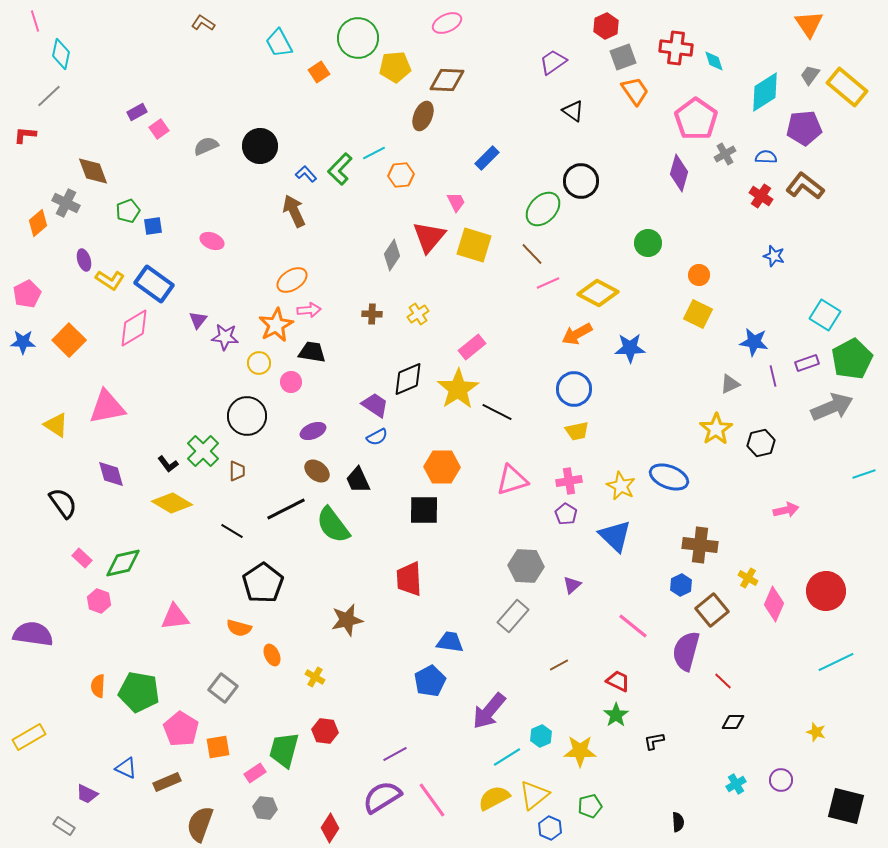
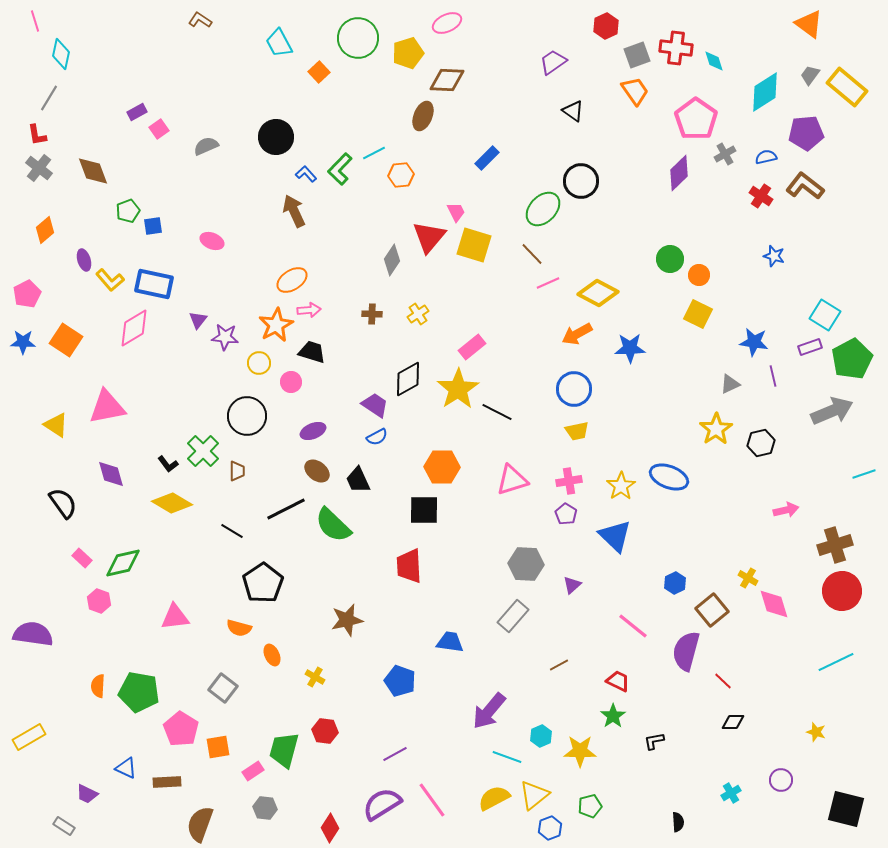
brown L-shape at (203, 23): moved 3 px left, 3 px up
orange triangle at (809, 24): rotated 20 degrees counterclockwise
gray square at (623, 57): moved 14 px right, 2 px up
yellow pentagon at (395, 67): moved 13 px right, 14 px up; rotated 12 degrees counterclockwise
orange square at (319, 72): rotated 10 degrees counterclockwise
gray line at (49, 96): moved 2 px down; rotated 16 degrees counterclockwise
purple pentagon at (804, 128): moved 2 px right, 5 px down
red L-shape at (25, 135): moved 12 px right; rotated 105 degrees counterclockwise
black circle at (260, 146): moved 16 px right, 9 px up
blue semicircle at (766, 157): rotated 15 degrees counterclockwise
purple diamond at (679, 173): rotated 30 degrees clockwise
pink trapezoid at (456, 202): moved 10 px down
gray cross at (66, 203): moved 27 px left, 35 px up; rotated 12 degrees clockwise
orange diamond at (38, 223): moved 7 px right, 7 px down
green circle at (648, 243): moved 22 px right, 16 px down
gray diamond at (392, 255): moved 5 px down
yellow L-shape at (110, 280): rotated 16 degrees clockwise
blue rectangle at (154, 284): rotated 24 degrees counterclockwise
orange square at (69, 340): moved 3 px left; rotated 12 degrees counterclockwise
black trapezoid at (312, 352): rotated 8 degrees clockwise
purple rectangle at (807, 363): moved 3 px right, 16 px up
black diamond at (408, 379): rotated 6 degrees counterclockwise
gray arrow at (832, 407): moved 4 px down
yellow star at (621, 486): rotated 12 degrees clockwise
green semicircle at (333, 525): rotated 9 degrees counterclockwise
brown cross at (700, 545): moved 135 px right; rotated 24 degrees counterclockwise
gray hexagon at (526, 566): moved 2 px up
red trapezoid at (409, 579): moved 13 px up
blue hexagon at (681, 585): moved 6 px left, 2 px up
red circle at (826, 591): moved 16 px right
pink diamond at (774, 604): rotated 40 degrees counterclockwise
blue pentagon at (430, 681): moved 30 px left; rotated 24 degrees counterclockwise
green star at (616, 715): moved 3 px left, 1 px down
cyan line at (507, 757): rotated 52 degrees clockwise
pink rectangle at (255, 773): moved 2 px left, 2 px up
brown rectangle at (167, 782): rotated 20 degrees clockwise
cyan cross at (736, 784): moved 5 px left, 9 px down
purple semicircle at (382, 797): moved 7 px down
black square at (846, 806): moved 3 px down
blue hexagon at (550, 828): rotated 15 degrees clockwise
